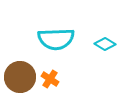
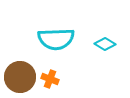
orange cross: rotated 12 degrees counterclockwise
